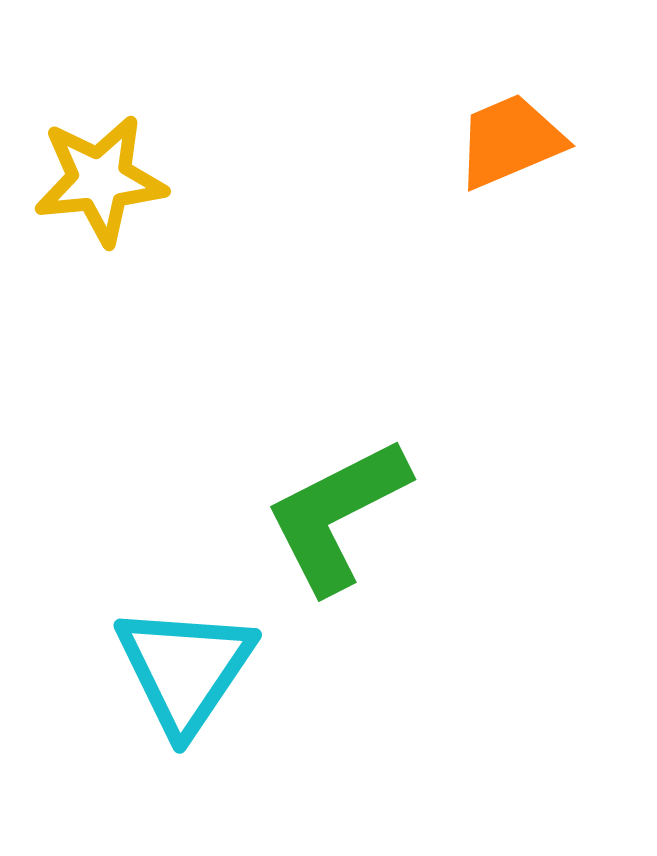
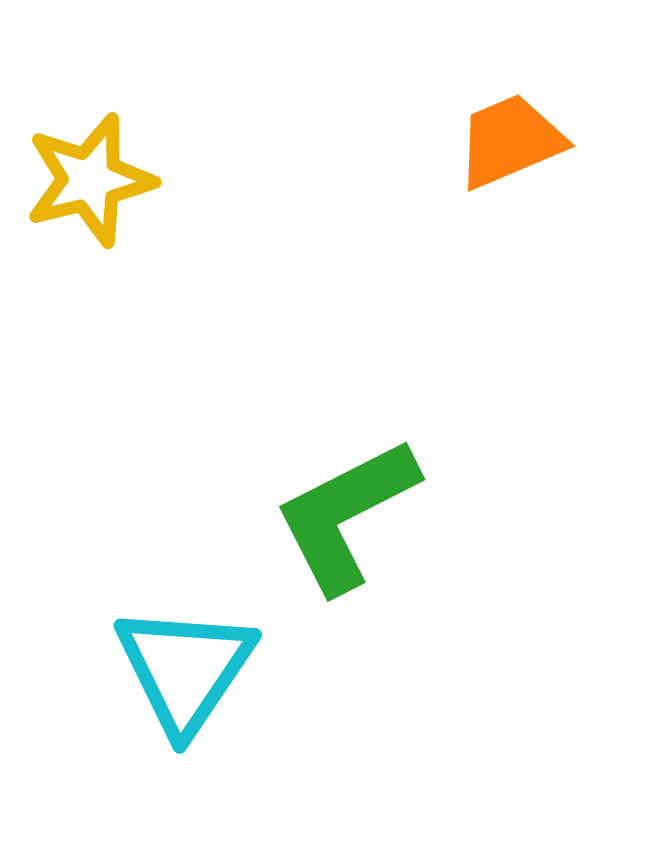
yellow star: moved 10 px left; rotated 8 degrees counterclockwise
green L-shape: moved 9 px right
